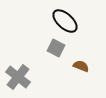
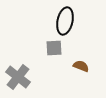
black ellipse: rotated 60 degrees clockwise
gray square: moved 2 px left; rotated 30 degrees counterclockwise
